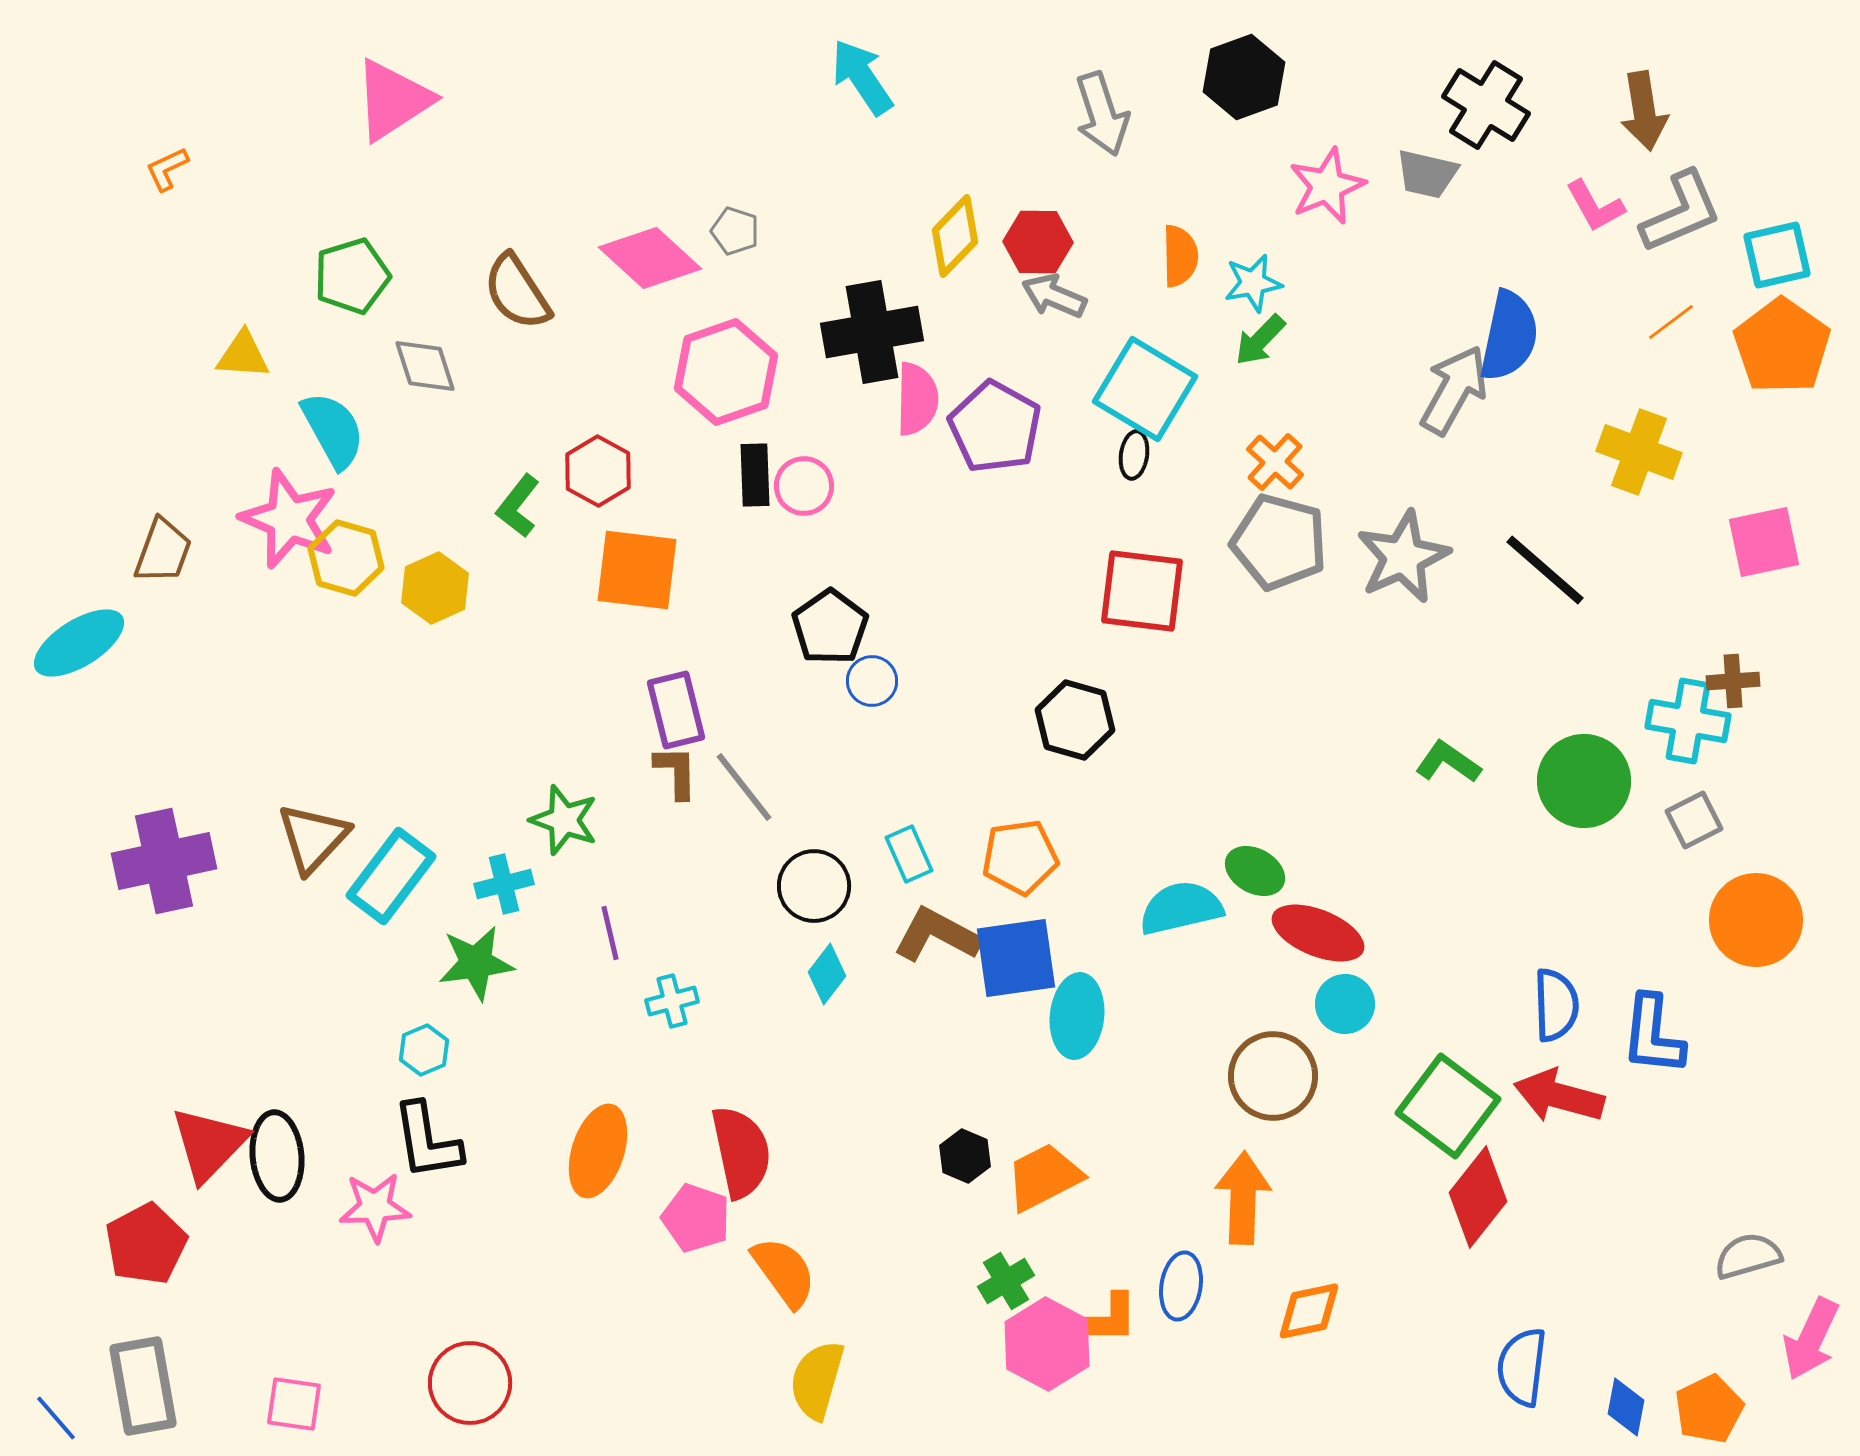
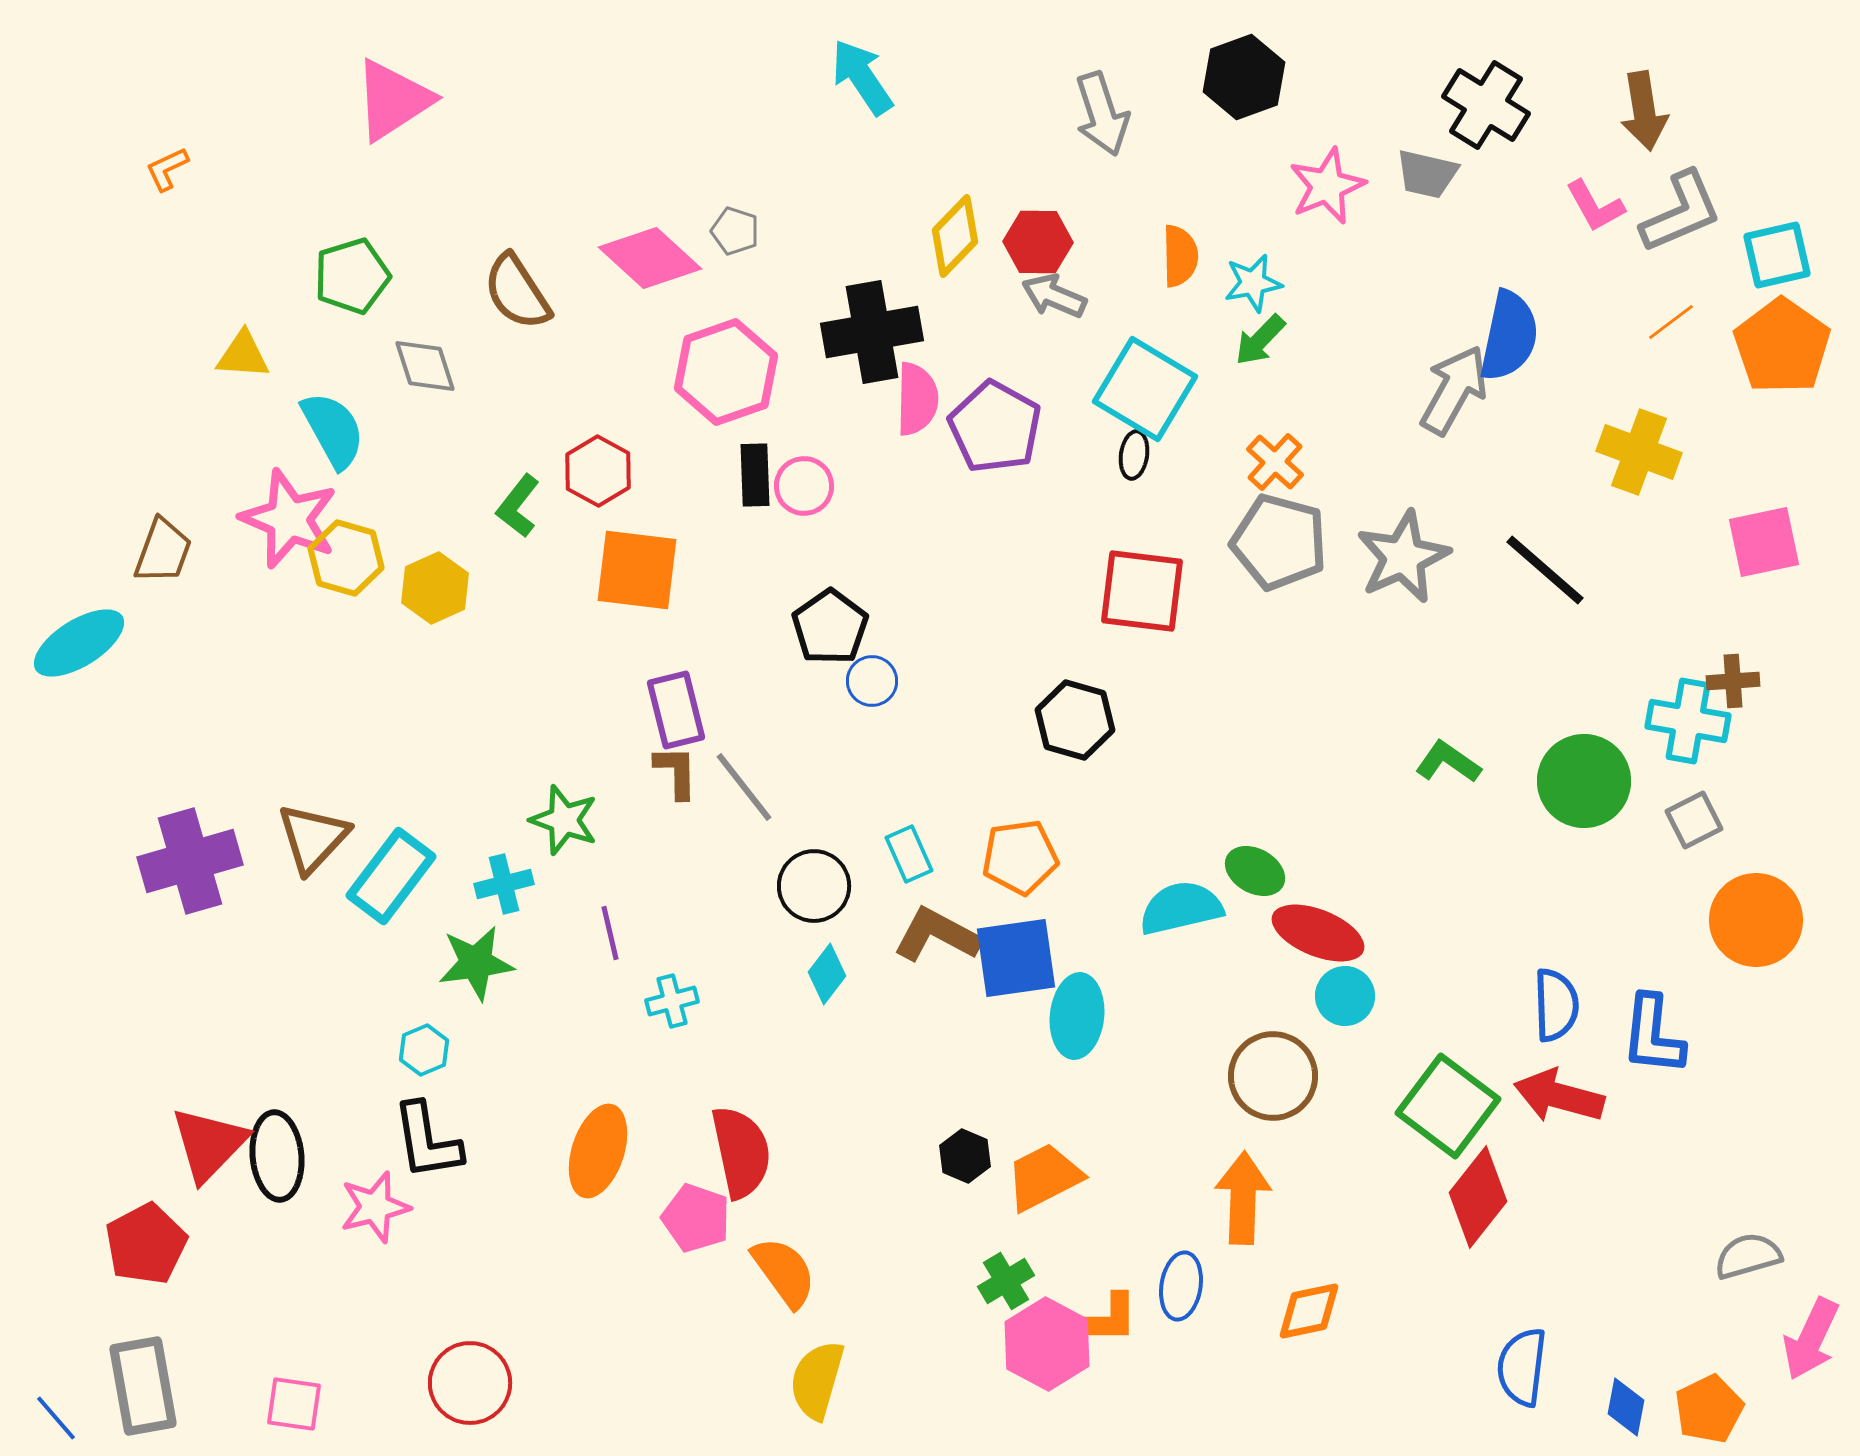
purple cross at (164, 861): moved 26 px right; rotated 4 degrees counterclockwise
cyan circle at (1345, 1004): moved 8 px up
pink star at (375, 1207): rotated 12 degrees counterclockwise
